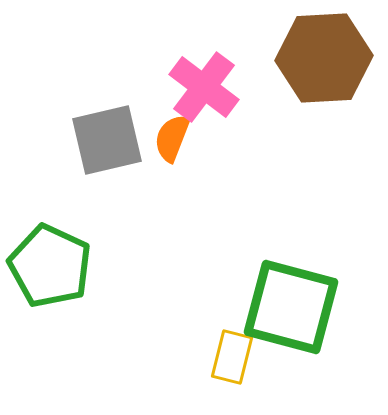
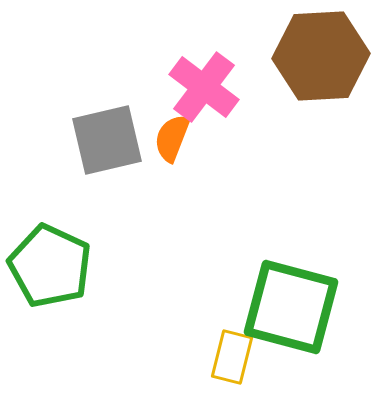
brown hexagon: moved 3 px left, 2 px up
